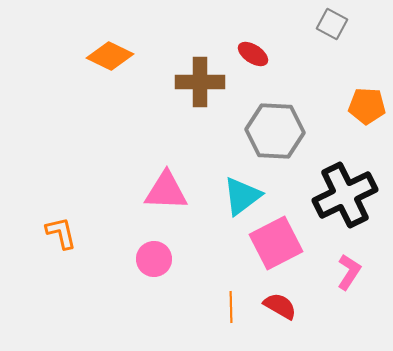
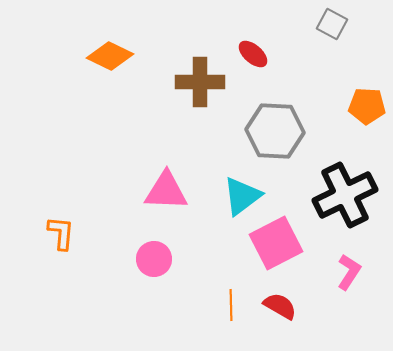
red ellipse: rotated 8 degrees clockwise
orange L-shape: rotated 18 degrees clockwise
orange line: moved 2 px up
